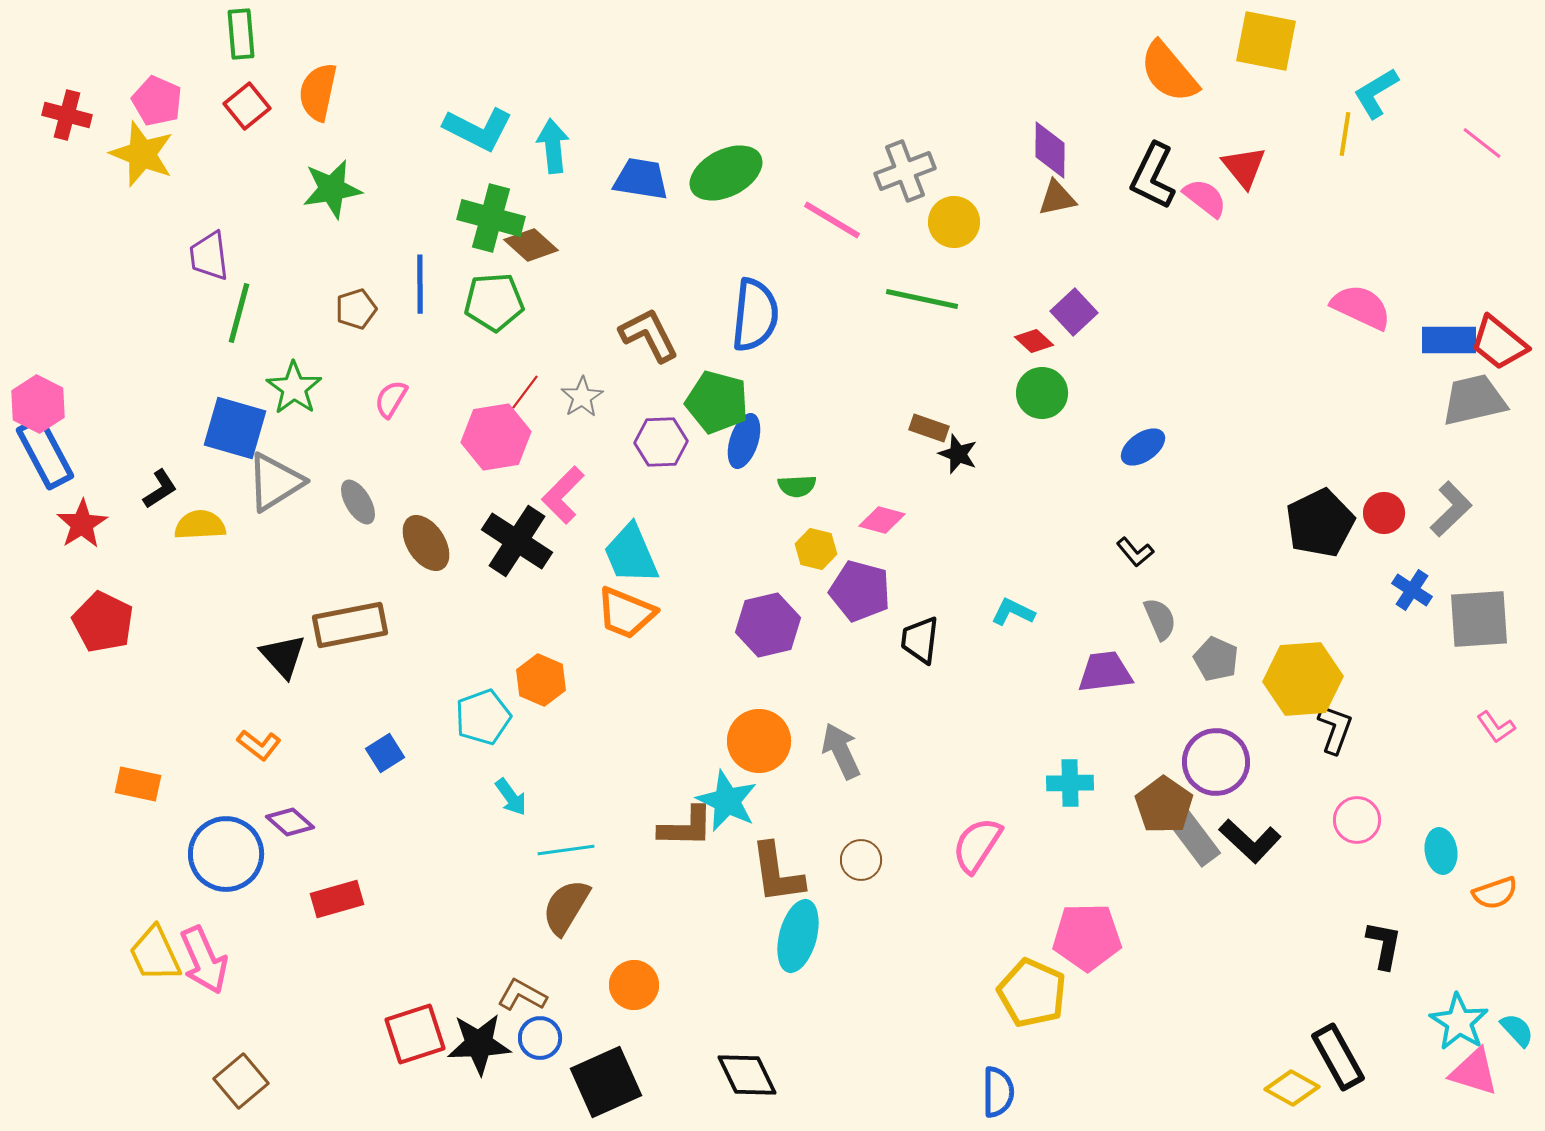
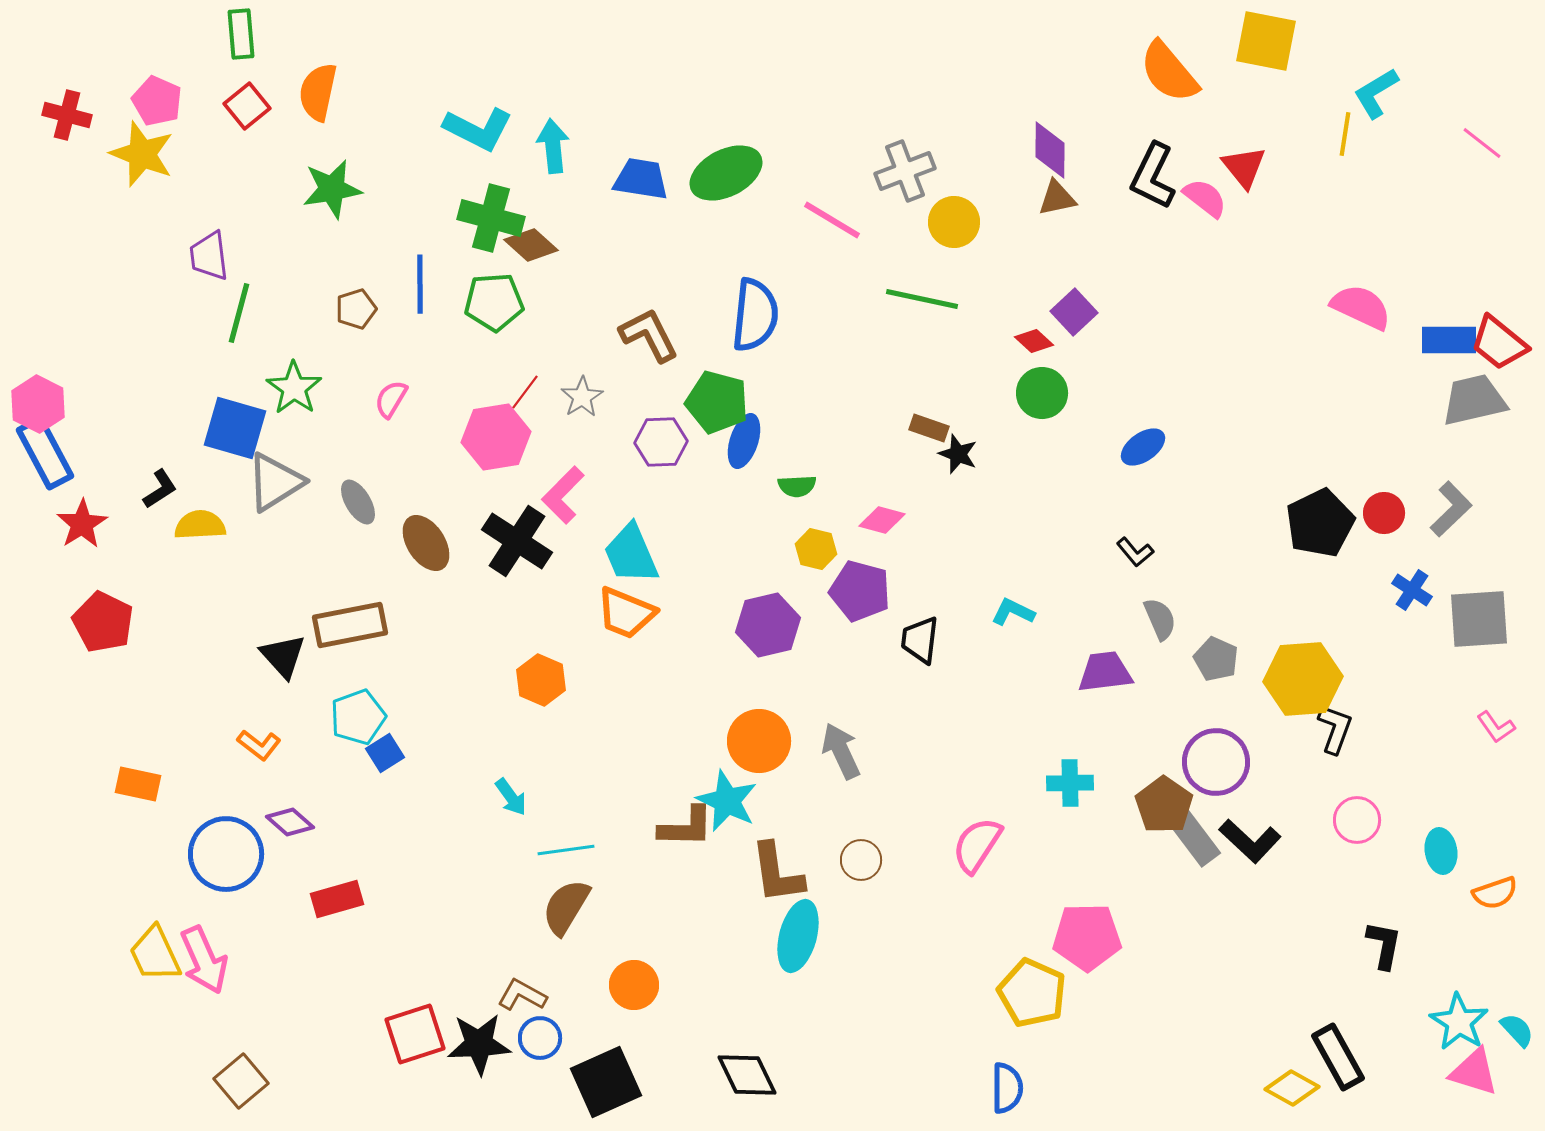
cyan pentagon at (483, 717): moved 125 px left
blue semicircle at (998, 1092): moved 9 px right, 4 px up
